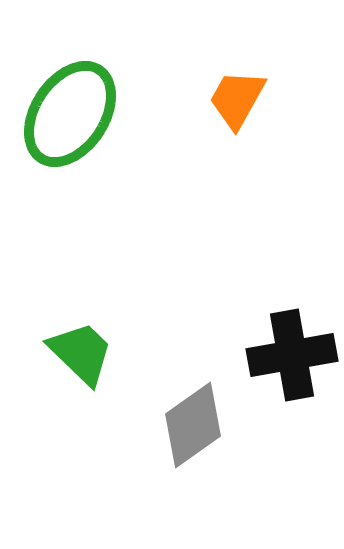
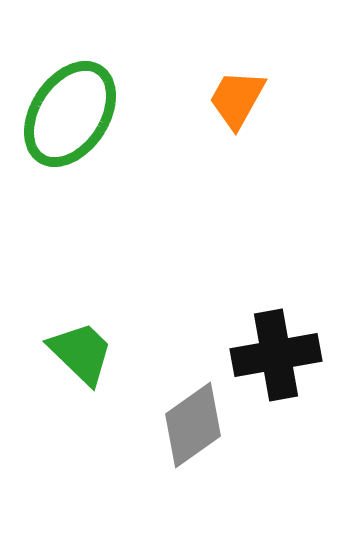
black cross: moved 16 px left
